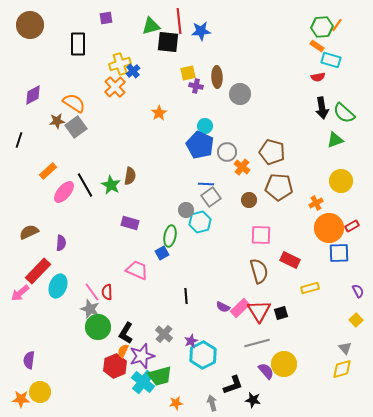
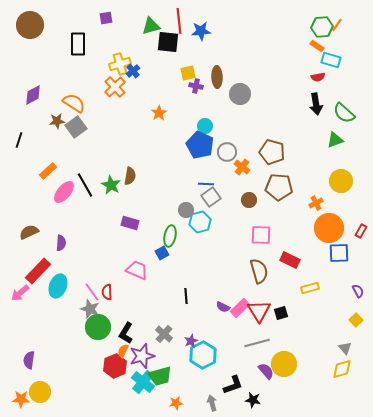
black arrow at (322, 108): moved 6 px left, 4 px up
red rectangle at (352, 226): moved 9 px right, 5 px down; rotated 32 degrees counterclockwise
